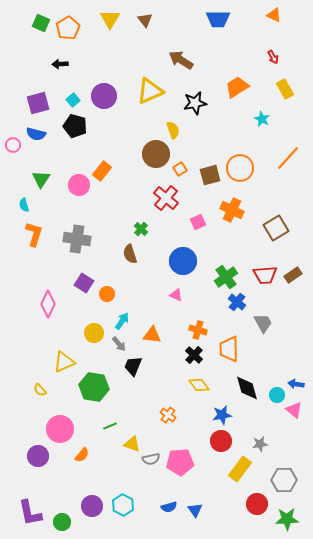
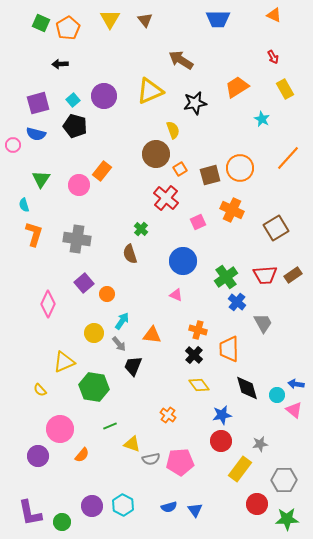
purple square at (84, 283): rotated 18 degrees clockwise
